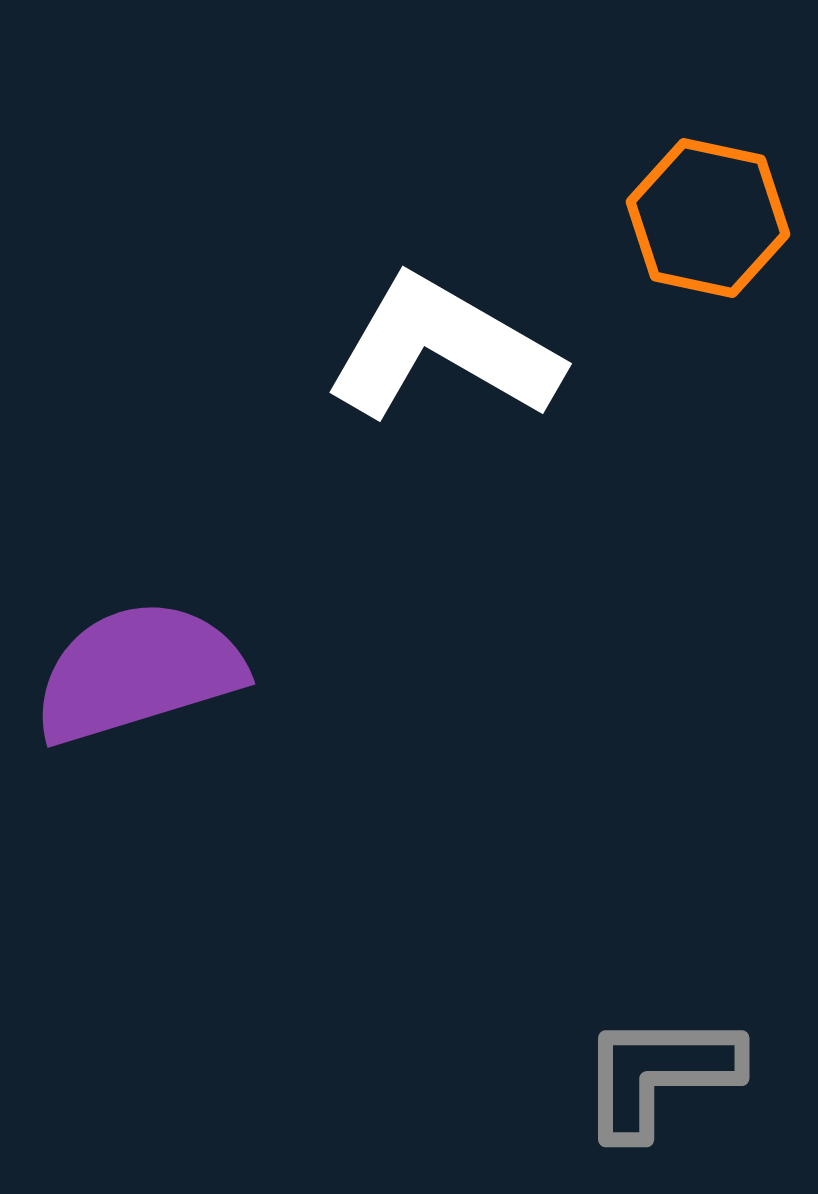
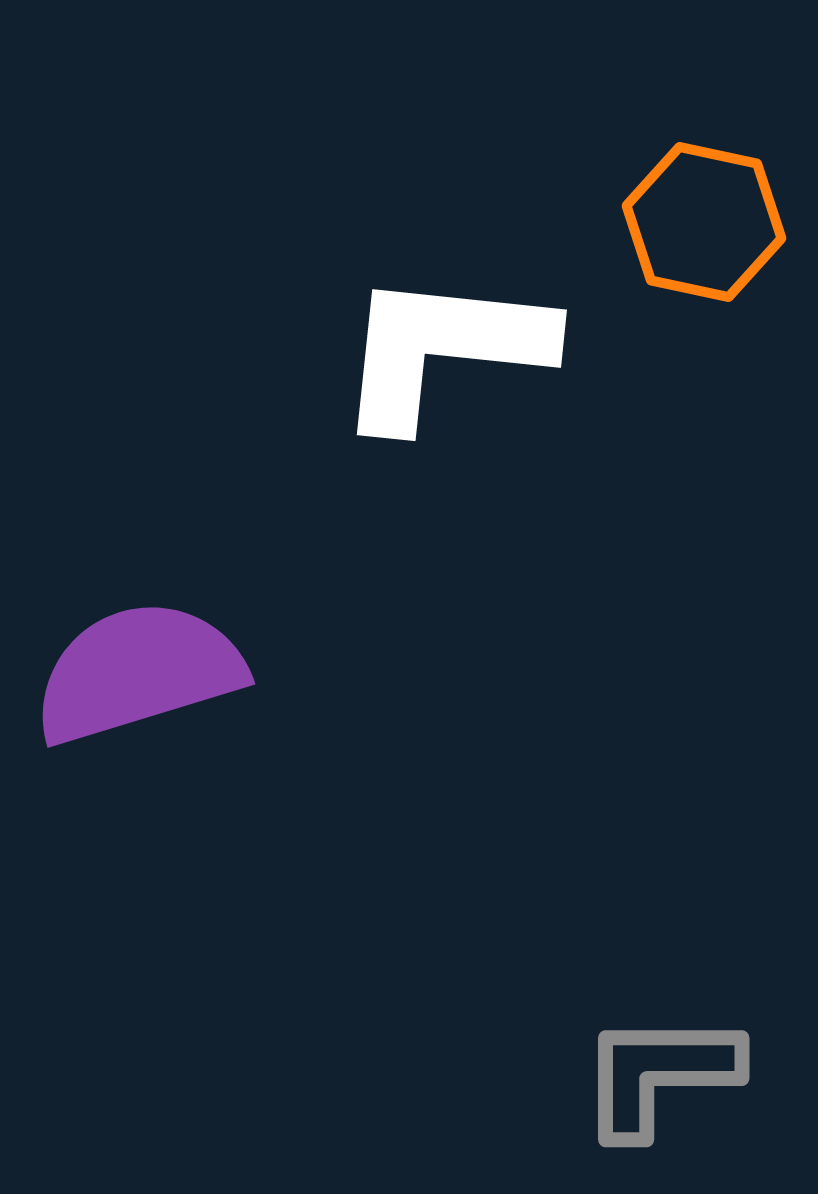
orange hexagon: moved 4 px left, 4 px down
white L-shape: rotated 24 degrees counterclockwise
